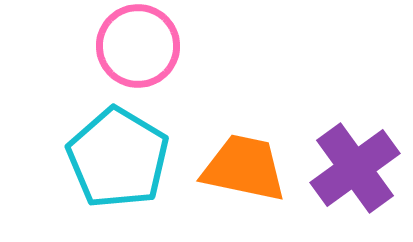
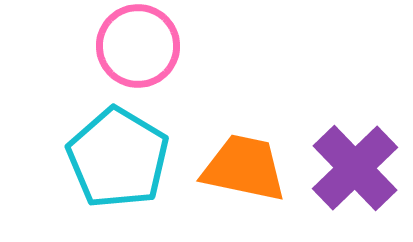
purple cross: rotated 8 degrees counterclockwise
